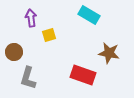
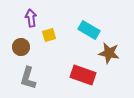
cyan rectangle: moved 15 px down
brown circle: moved 7 px right, 5 px up
